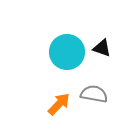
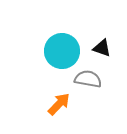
cyan circle: moved 5 px left, 1 px up
gray semicircle: moved 6 px left, 15 px up
